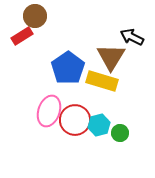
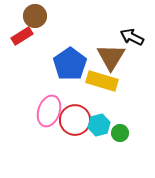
blue pentagon: moved 2 px right, 4 px up
